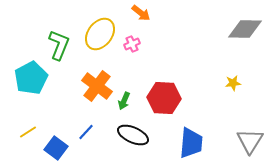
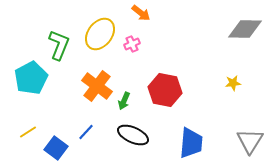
red hexagon: moved 1 px right, 8 px up; rotated 8 degrees clockwise
